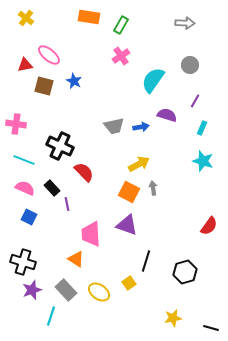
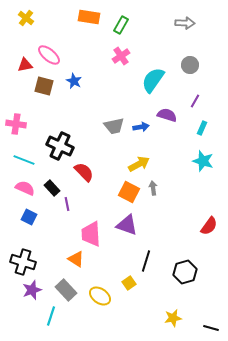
yellow ellipse at (99, 292): moved 1 px right, 4 px down
